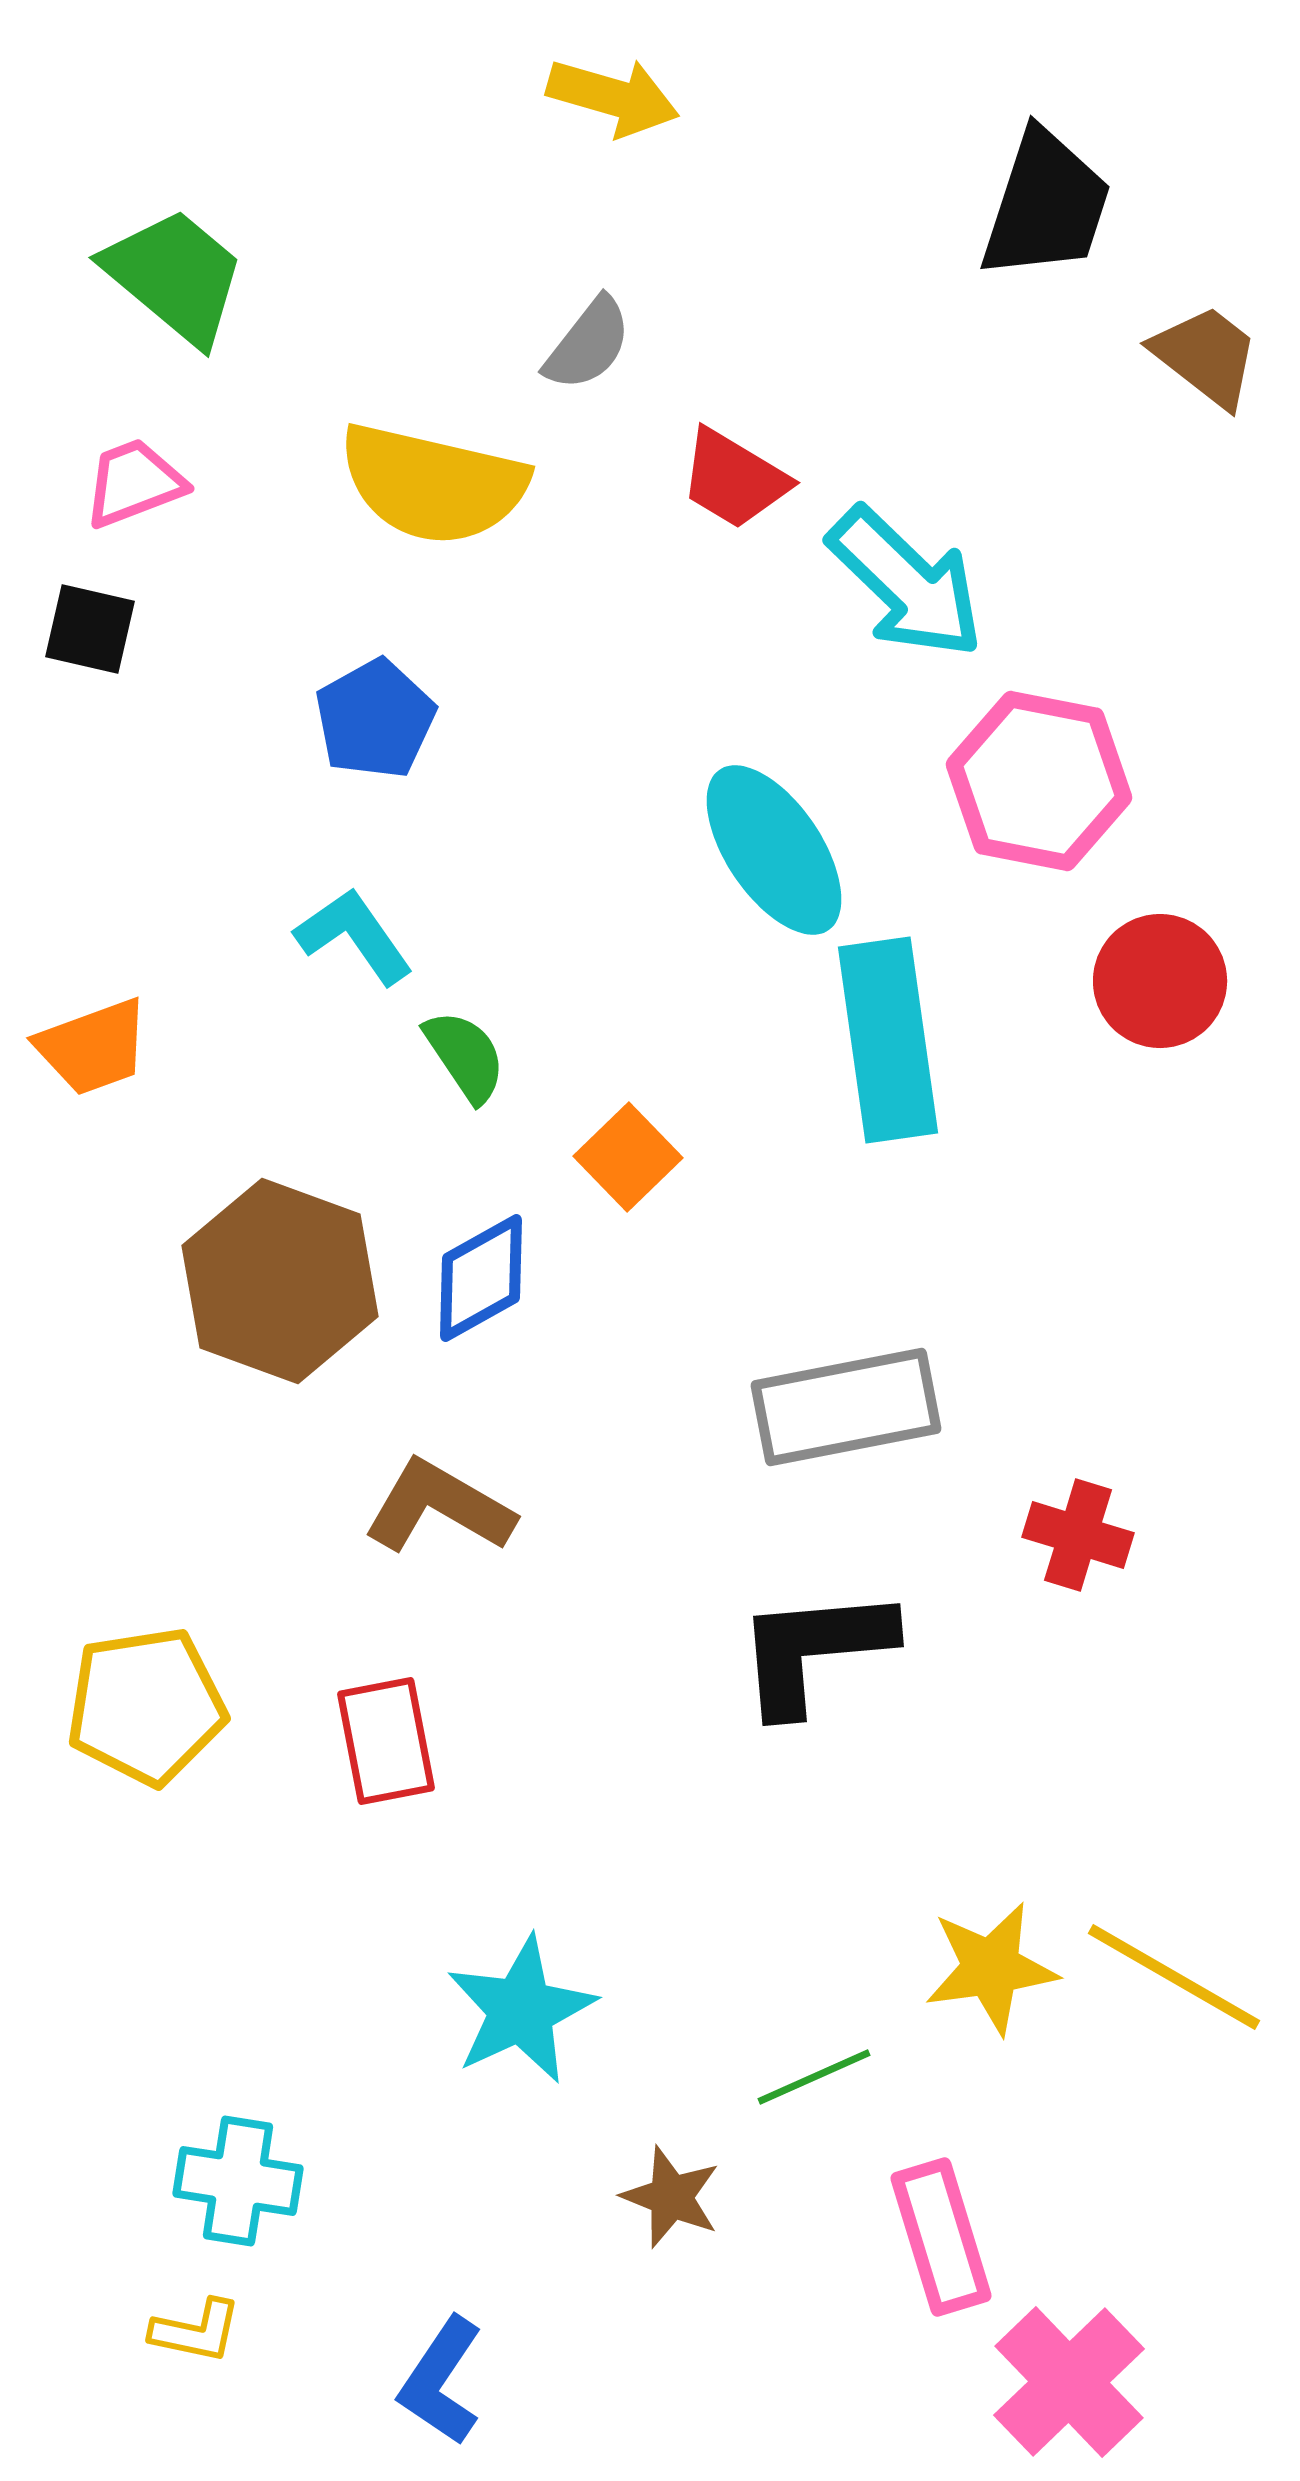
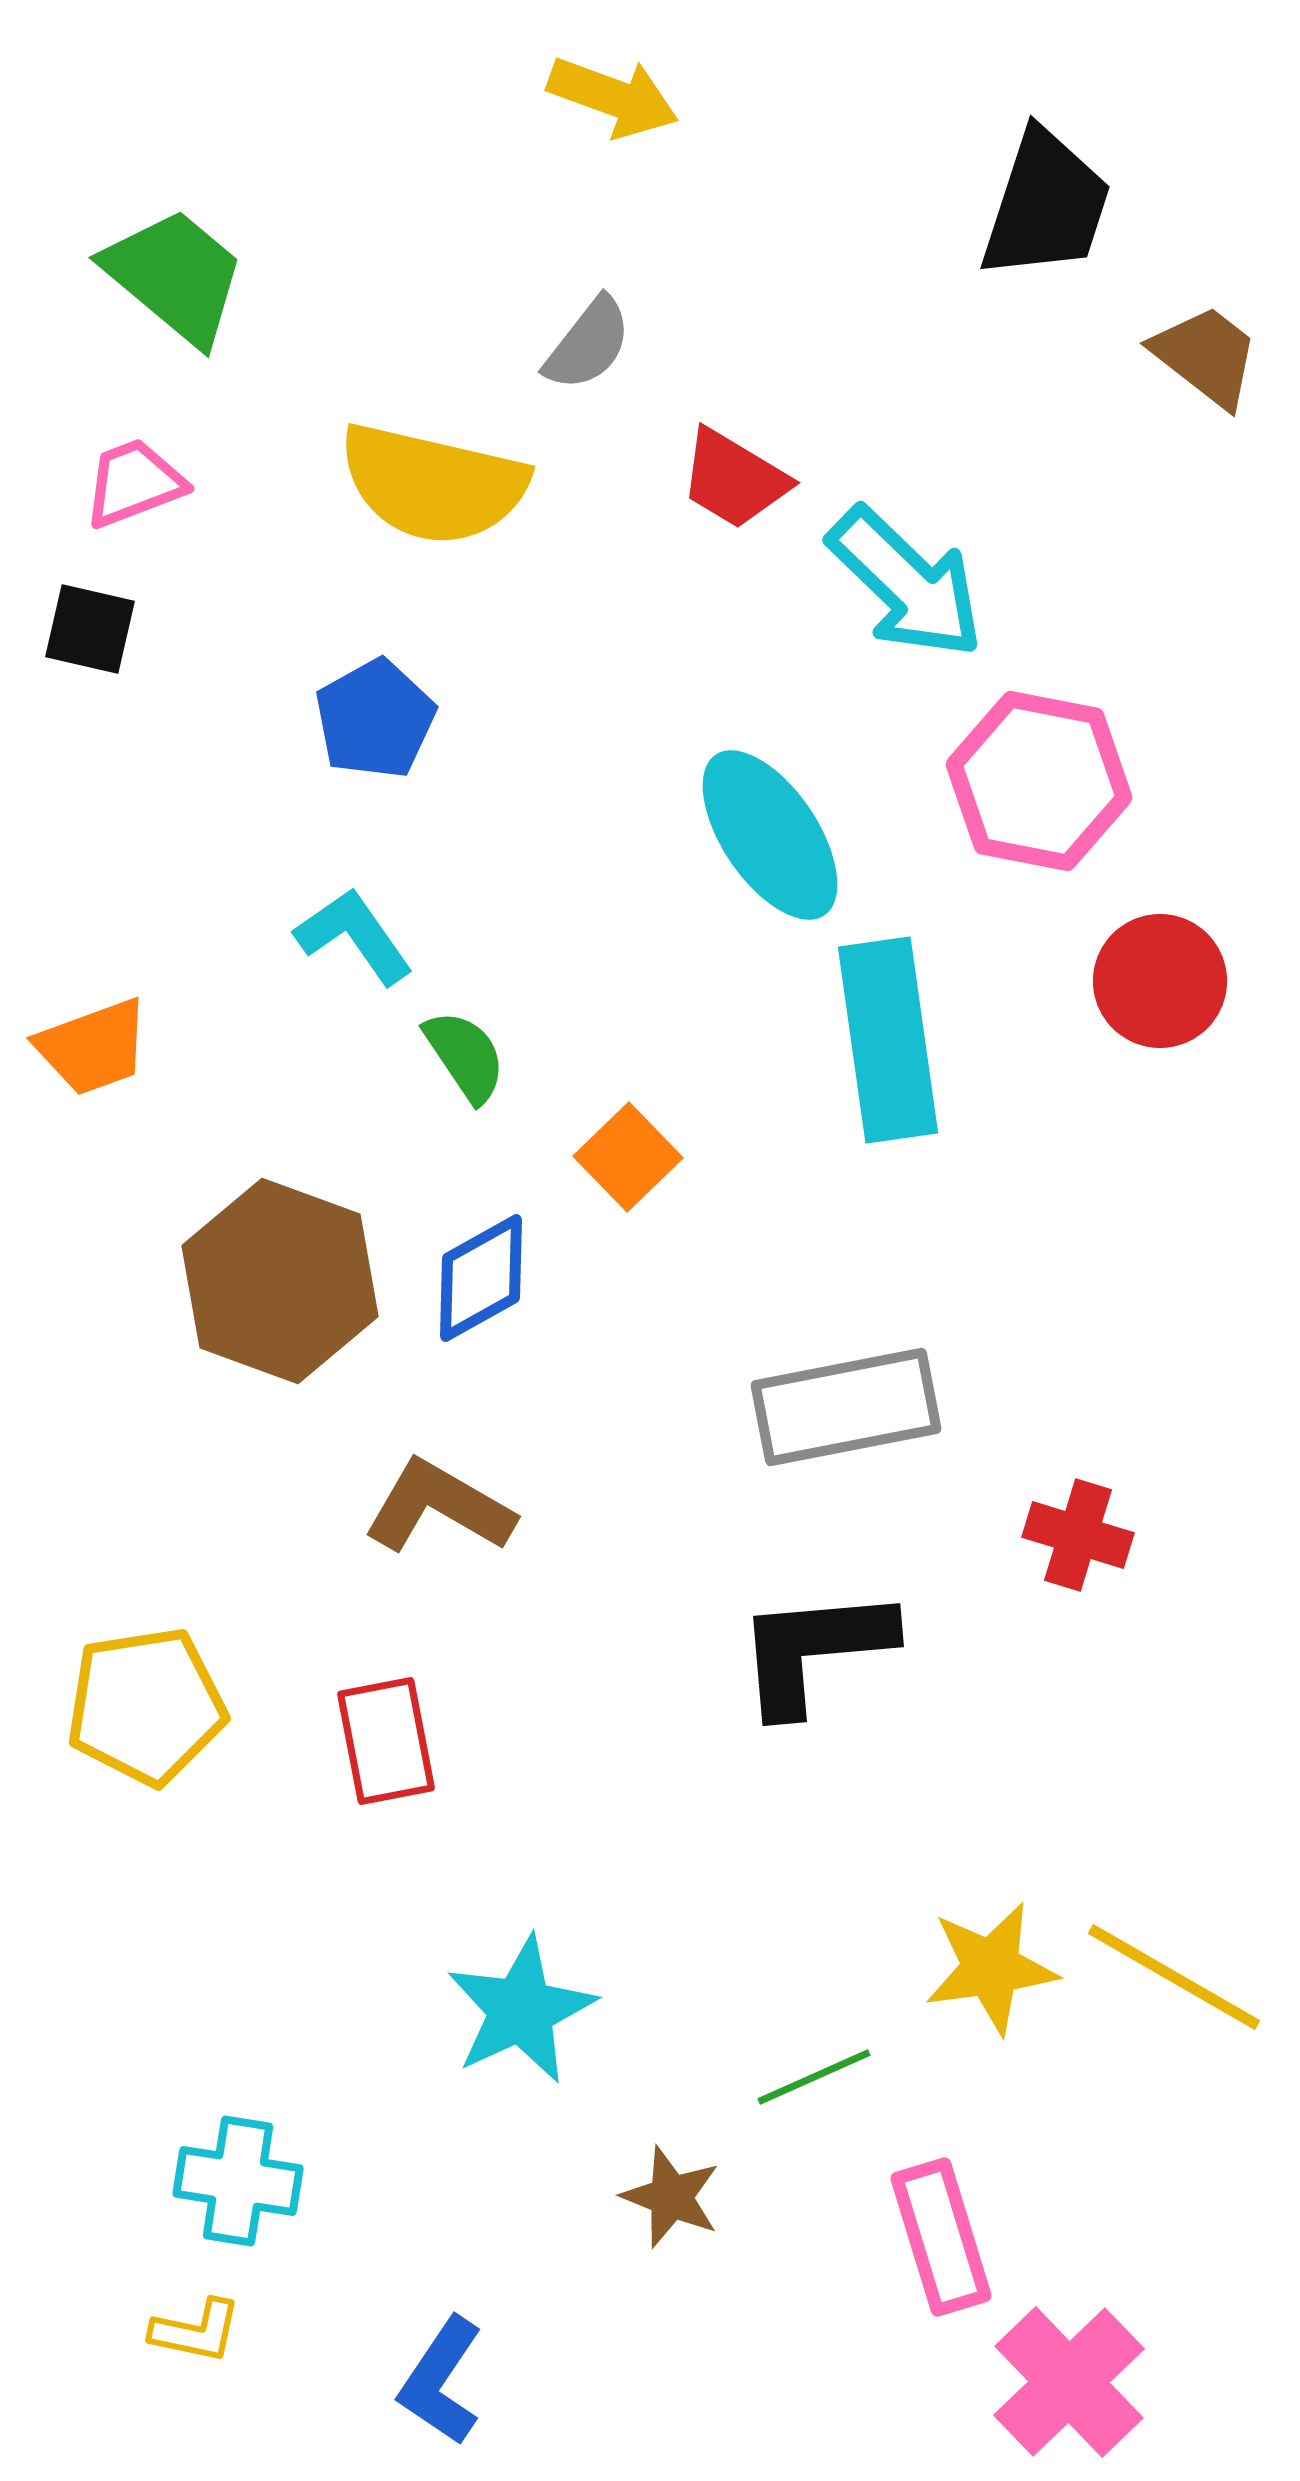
yellow arrow: rotated 4 degrees clockwise
cyan ellipse: moved 4 px left, 15 px up
